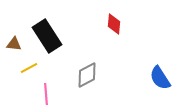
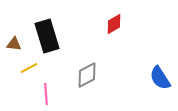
red diamond: rotated 55 degrees clockwise
black rectangle: rotated 16 degrees clockwise
